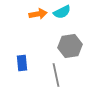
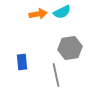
gray hexagon: moved 2 px down
blue rectangle: moved 1 px up
